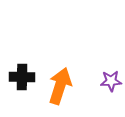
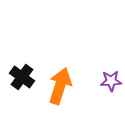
black cross: rotated 35 degrees clockwise
